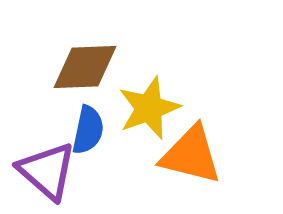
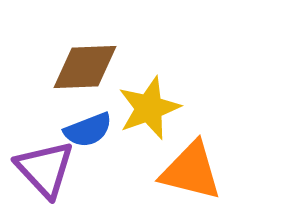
blue semicircle: rotated 57 degrees clockwise
orange triangle: moved 16 px down
purple triangle: moved 2 px left, 2 px up; rotated 6 degrees clockwise
